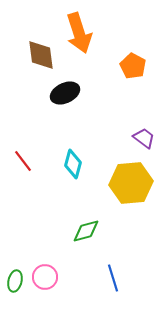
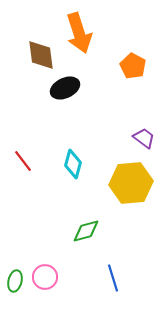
black ellipse: moved 5 px up
